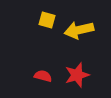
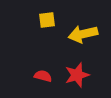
yellow square: rotated 24 degrees counterclockwise
yellow arrow: moved 4 px right, 4 px down
